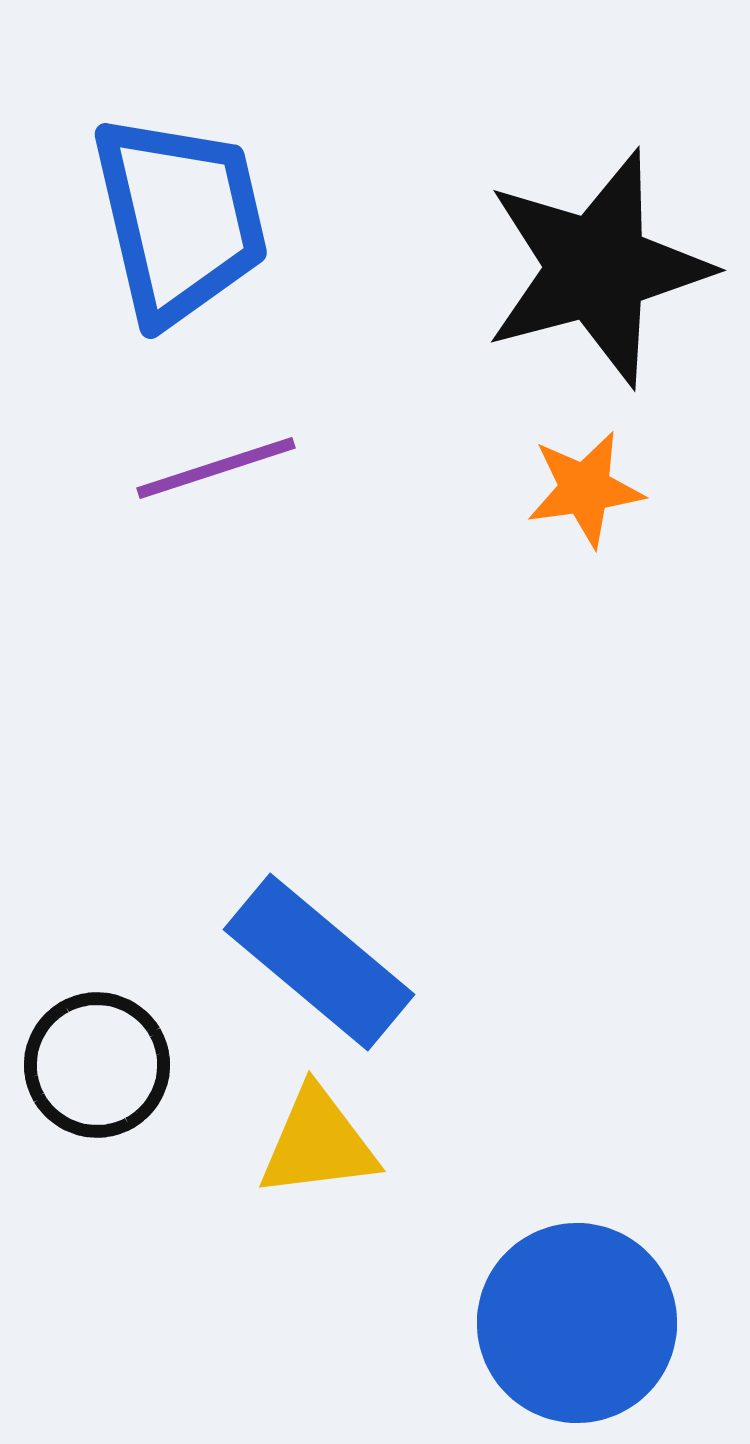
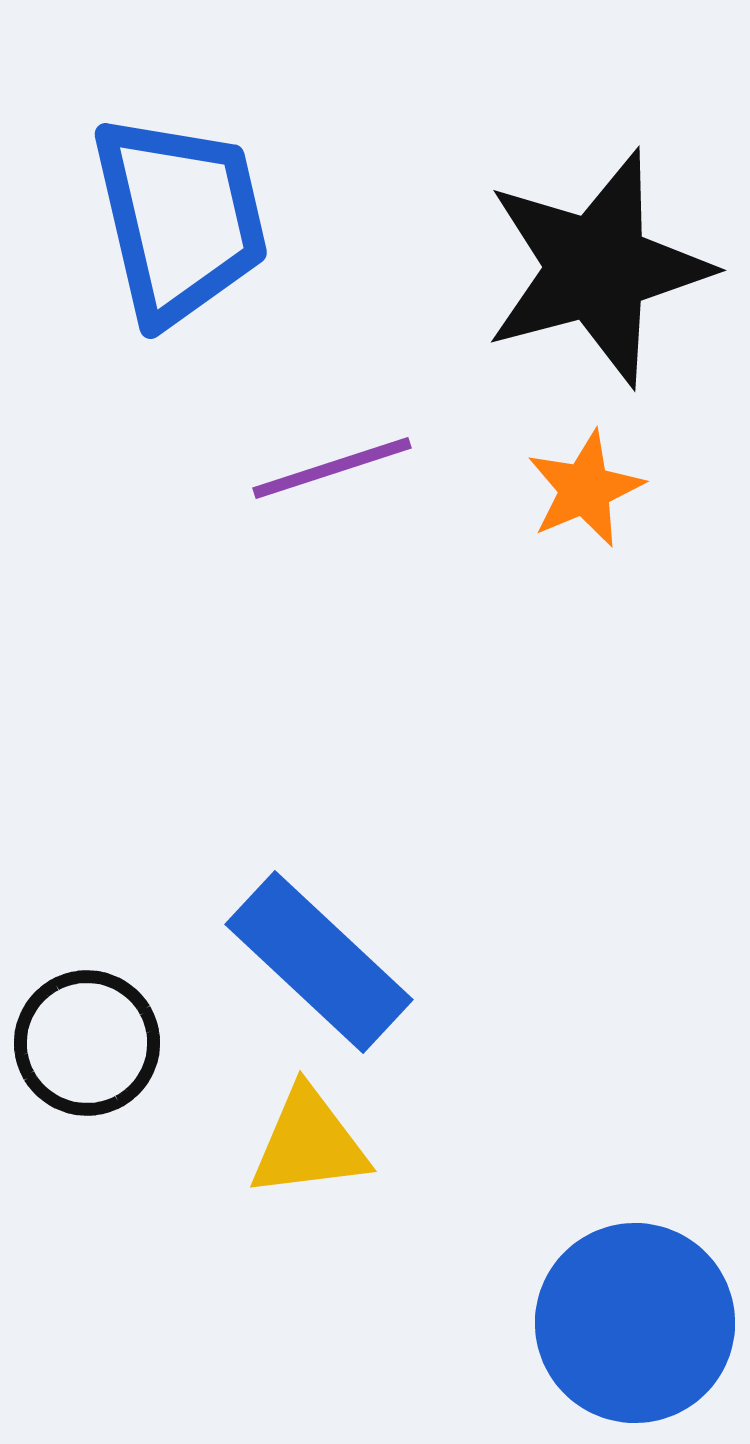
purple line: moved 116 px right
orange star: rotated 15 degrees counterclockwise
blue rectangle: rotated 3 degrees clockwise
black circle: moved 10 px left, 22 px up
yellow triangle: moved 9 px left
blue circle: moved 58 px right
